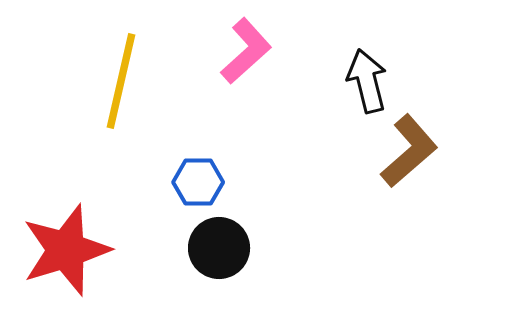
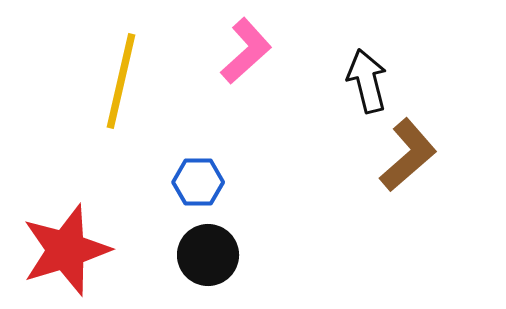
brown L-shape: moved 1 px left, 4 px down
black circle: moved 11 px left, 7 px down
